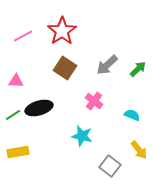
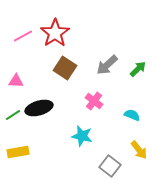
red star: moved 7 px left, 2 px down
